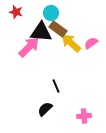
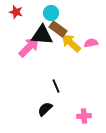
black triangle: moved 1 px right, 3 px down
pink semicircle: rotated 24 degrees clockwise
